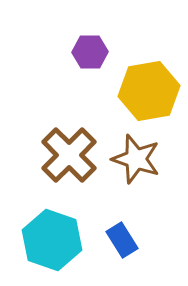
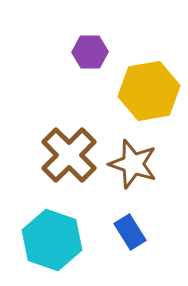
brown star: moved 3 px left, 5 px down
blue rectangle: moved 8 px right, 8 px up
